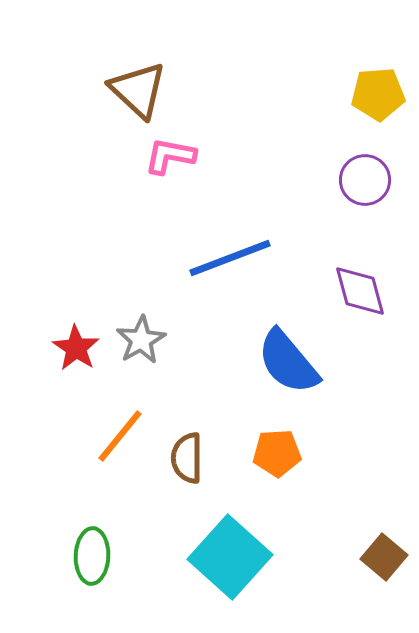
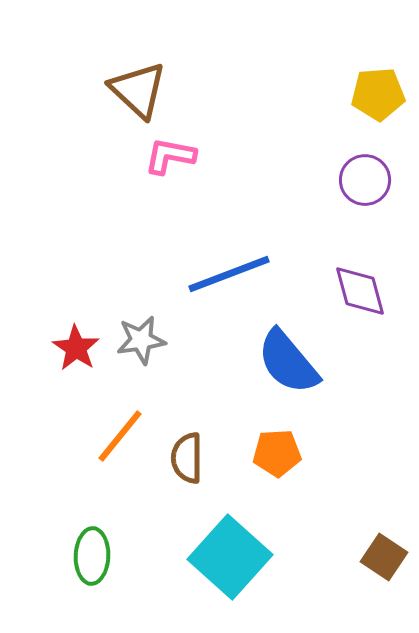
blue line: moved 1 px left, 16 px down
gray star: rotated 21 degrees clockwise
brown square: rotated 6 degrees counterclockwise
